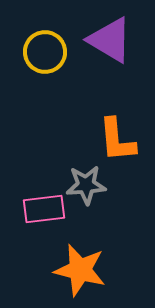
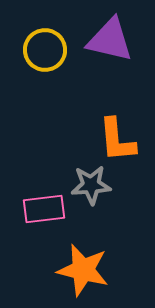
purple triangle: rotated 18 degrees counterclockwise
yellow circle: moved 2 px up
gray star: moved 5 px right
orange star: moved 3 px right
